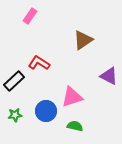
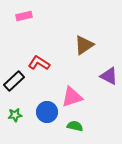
pink rectangle: moved 6 px left; rotated 42 degrees clockwise
brown triangle: moved 1 px right, 5 px down
blue circle: moved 1 px right, 1 px down
